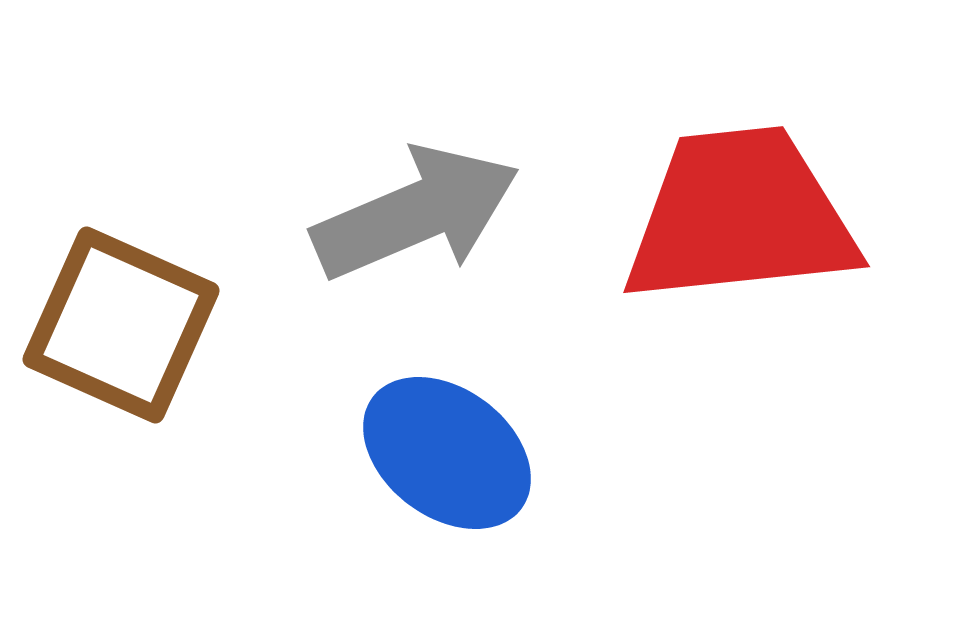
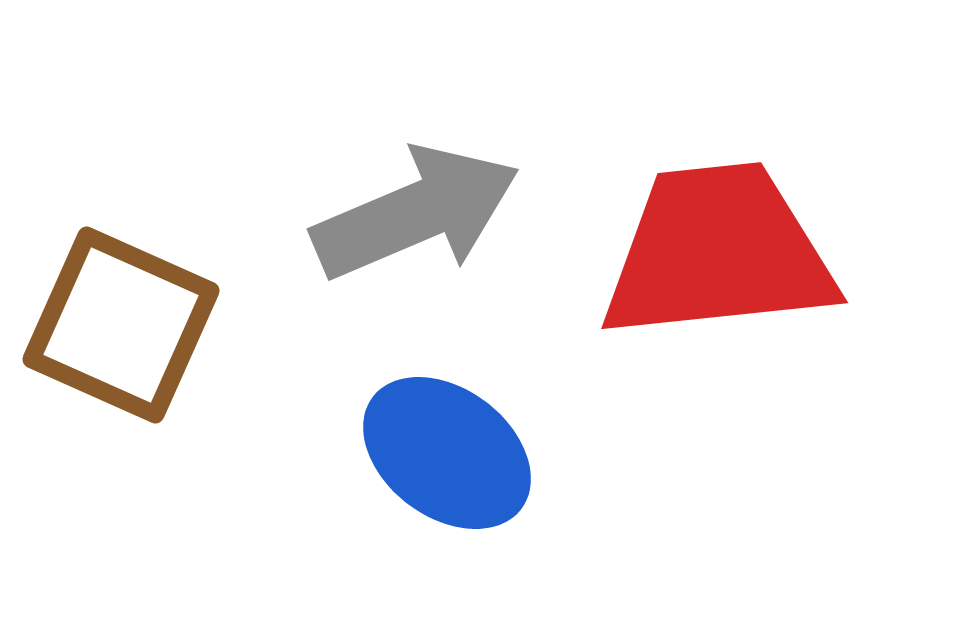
red trapezoid: moved 22 px left, 36 px down
